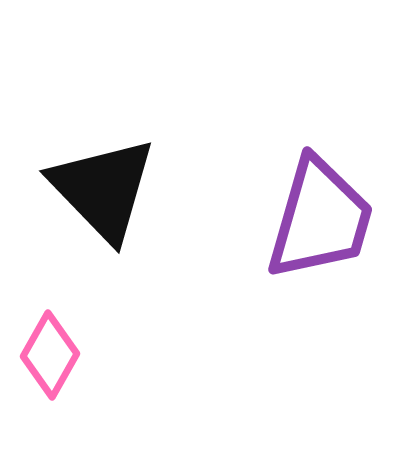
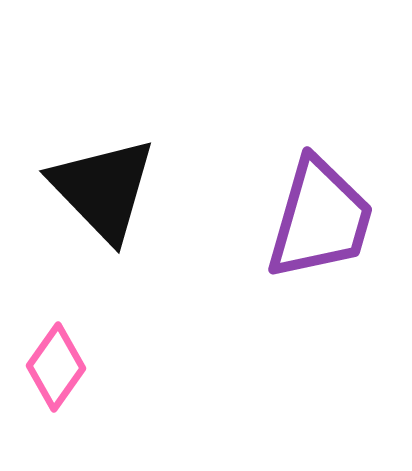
pink diamond: moved 6 px right, 12 px down; rotated 6 degrees clockwise
